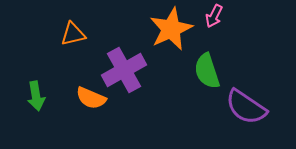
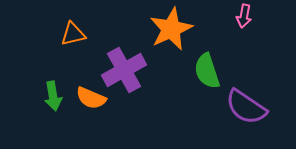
pink arrow: moved 30 px right; rotated 15 degrees counterclockwise
green arrow: moved 17 px right
